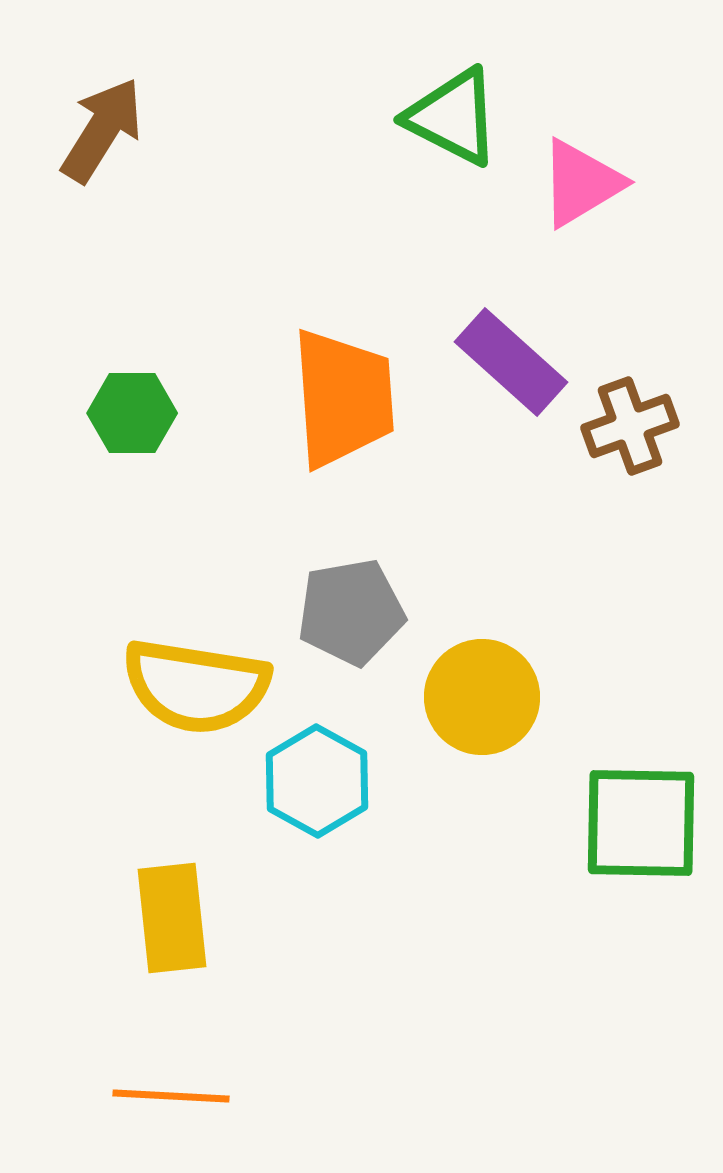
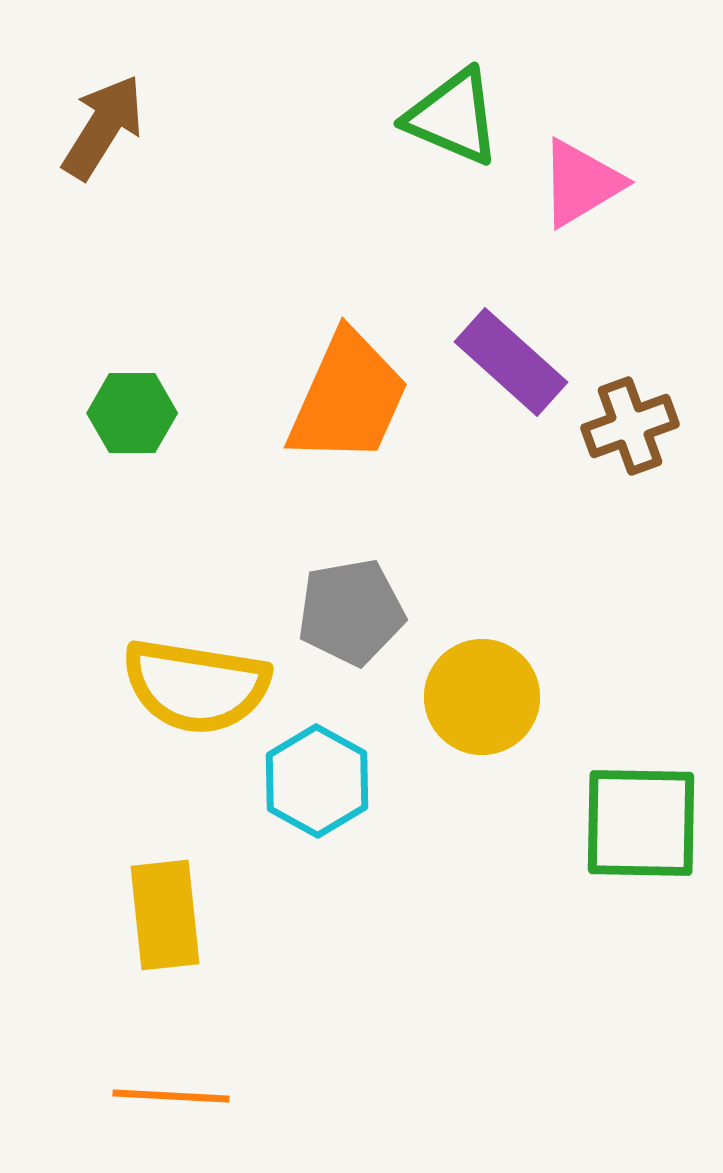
green triangle: rotated 4 degrees counterclockwise
brown arrow: moved 1 px right, 3 px up
orange trapezoid: moved 5 px right; rotated 28 degrees clockwise
yellow rectangle: moved 7 px left, 3 px up
